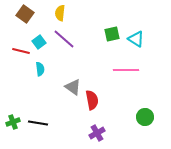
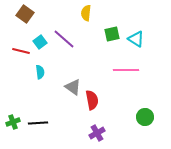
yellow semicircle: moved 26 px right
cyan square: moved 1 px right
cyan semicircle: moved 3 px down
black line: rotated 12 degrees counterclockwise
